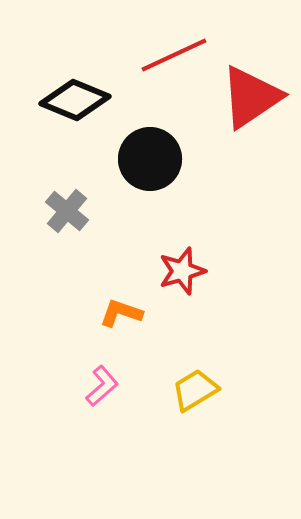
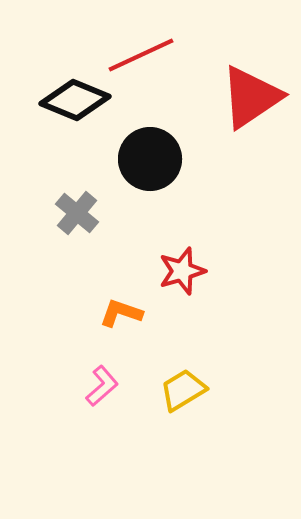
red line: moved 33 px left
gray cross: moved 10 px right, 2 px down
yellow trapezoid: moved 12 px left
